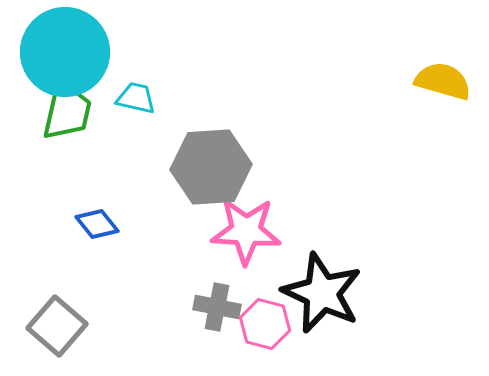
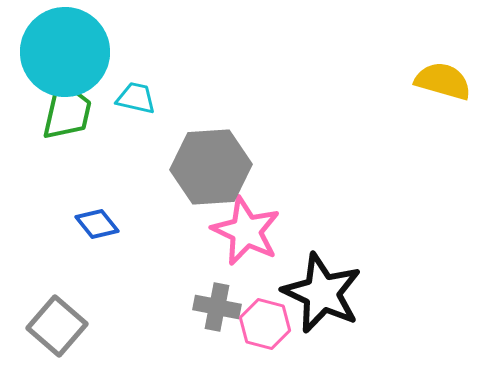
pink star: rotated 22 degrees clockwise
